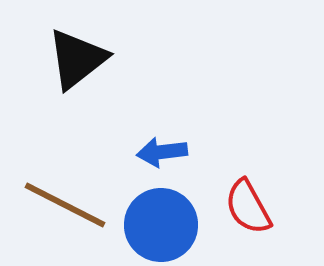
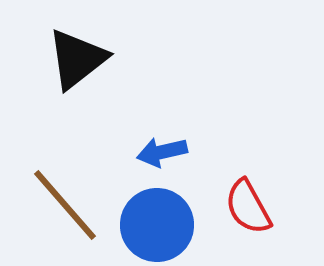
blue arrow: rotated 6 degrees counterclockwise
brown line: rotated 22 degrees clockwise
blue circle: moved 4 px left
